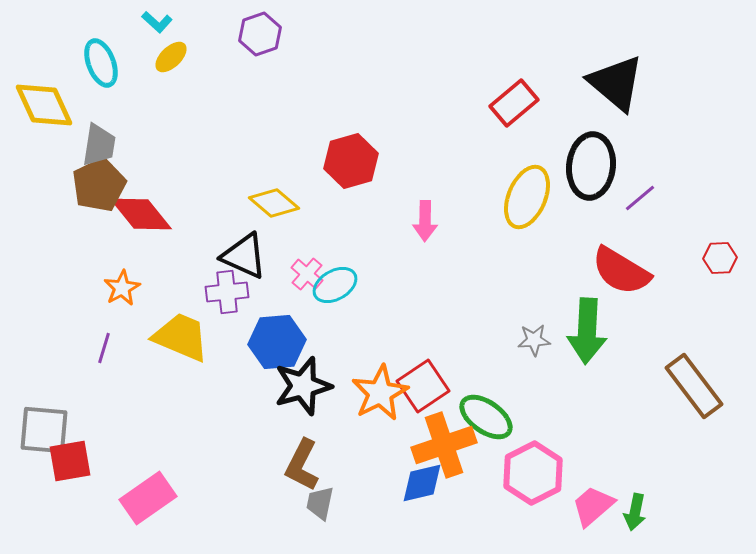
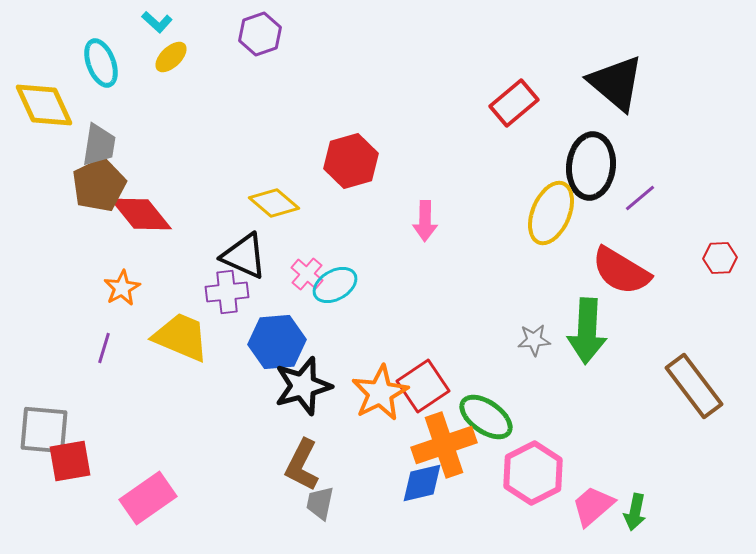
yellow ellipse at (527, 197): moved 24 px right, 16 px down
